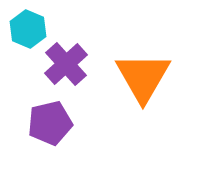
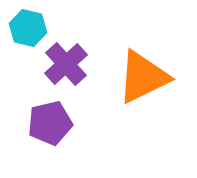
cyan hexagon: moved 1 px up; rotated 9 degrees counterclockwise
orange triangle: rotated 34 degrees clockwise
